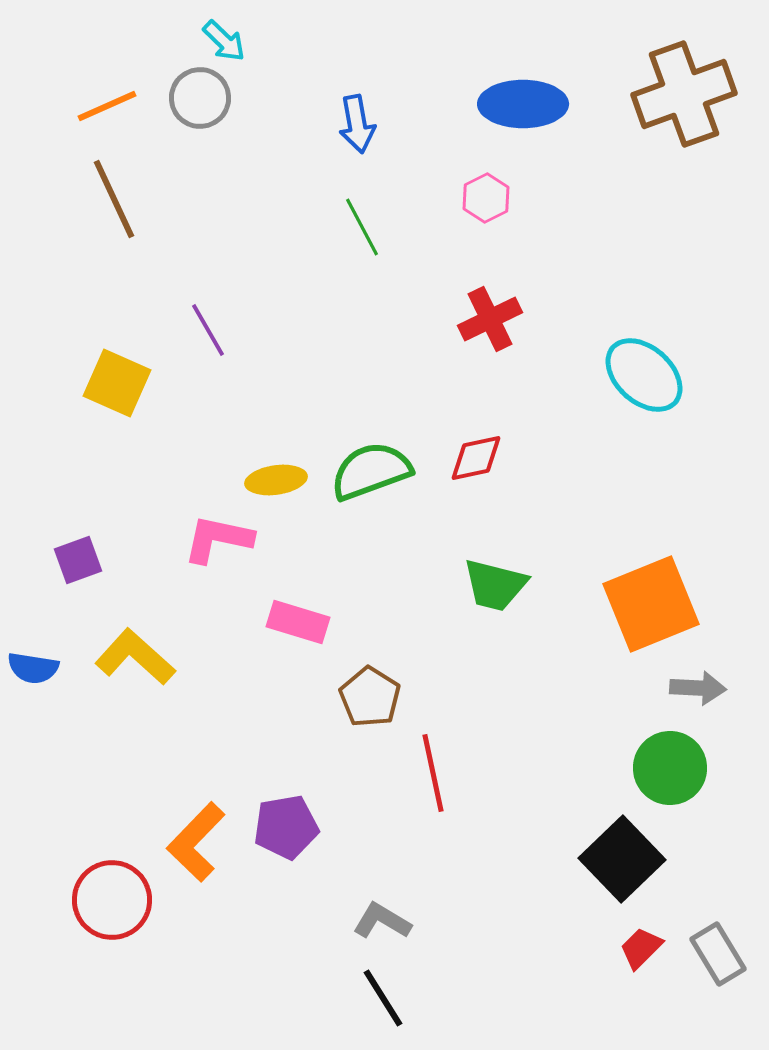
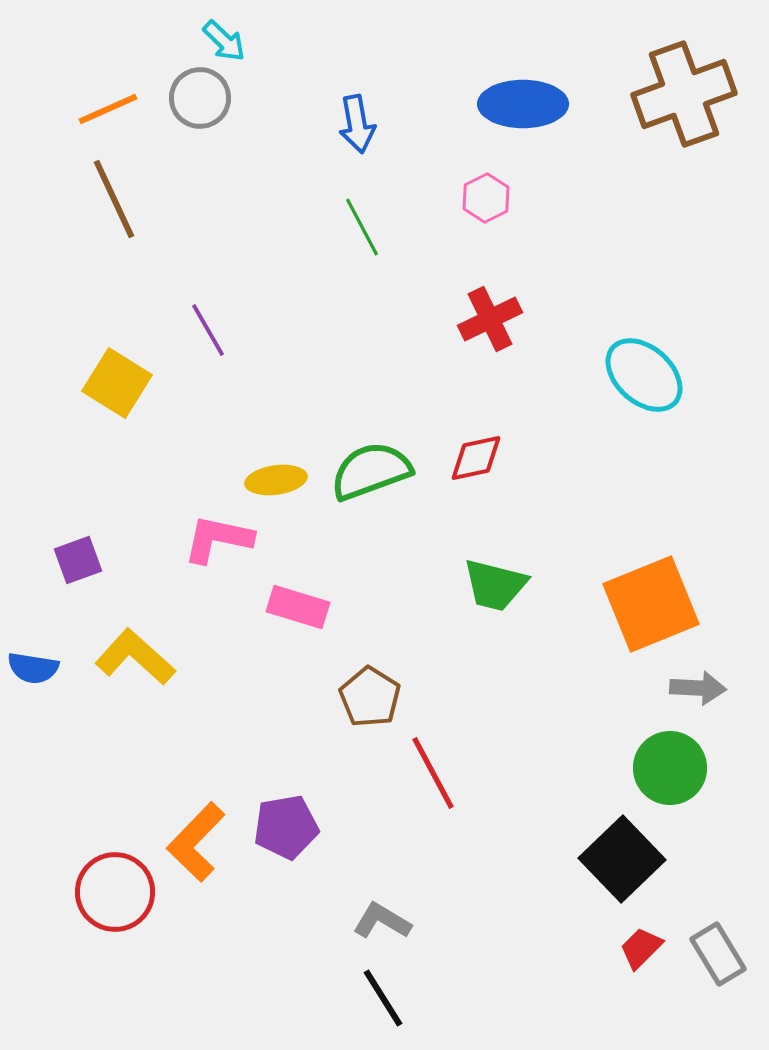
orange line: moved 1 px right, 3 px down
yellow square: rotated 8 degrees clockwise
pink rectangle: moved 15 px up
red line: rotated 16 degrees counterclockwise
red circle: moved 3 px right, 8 px up
